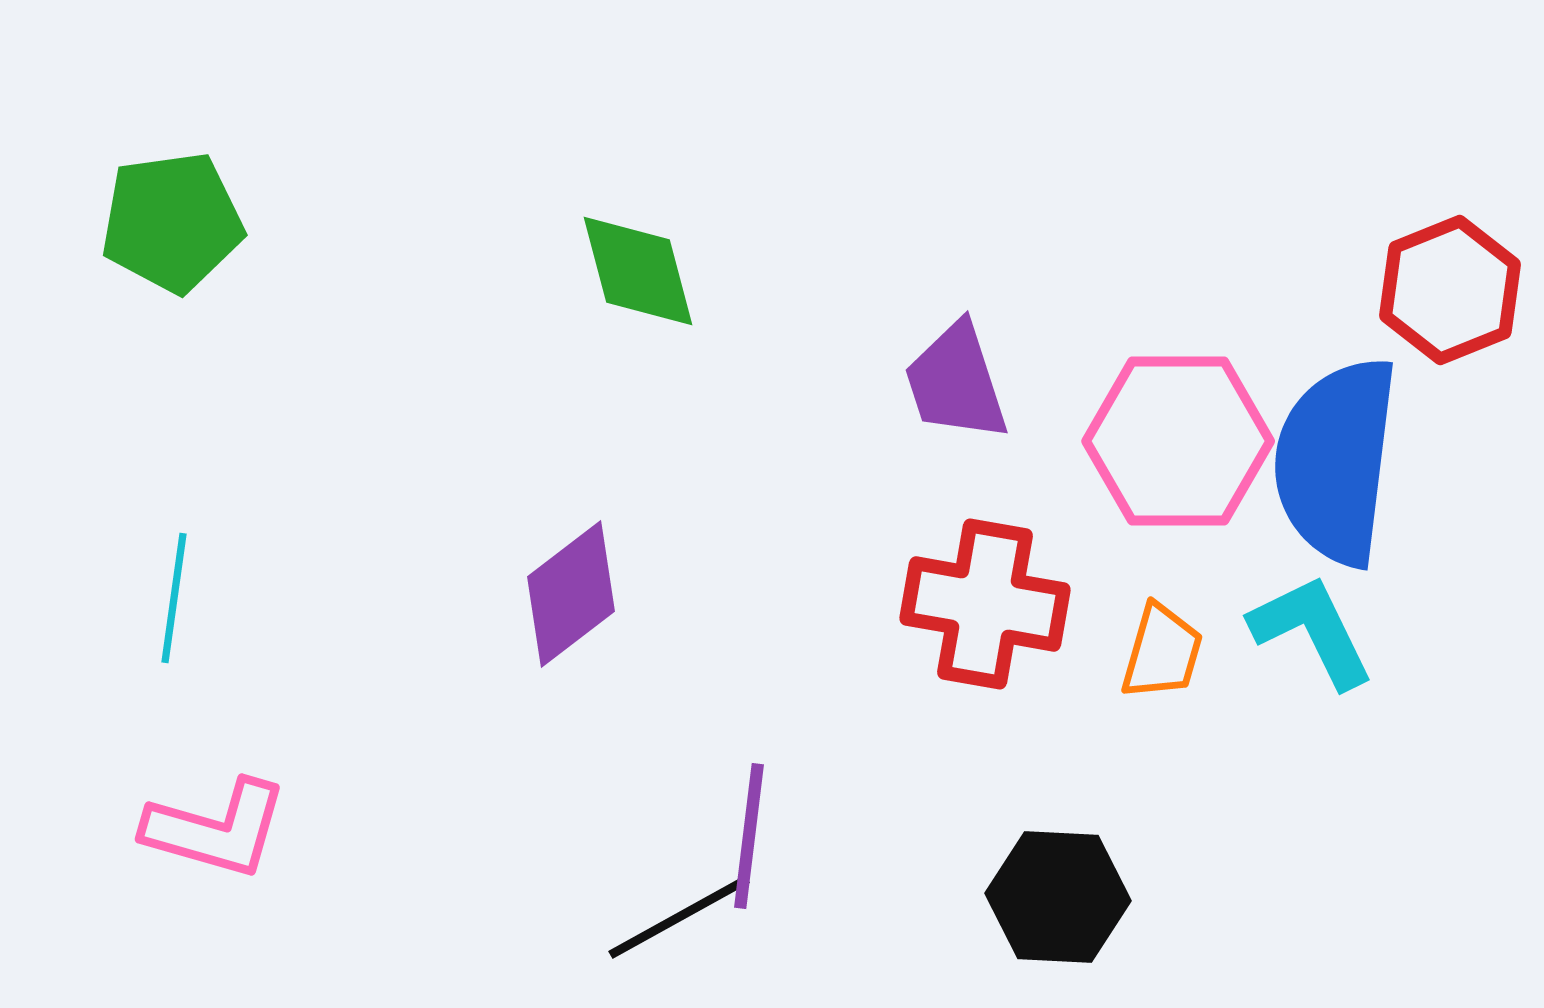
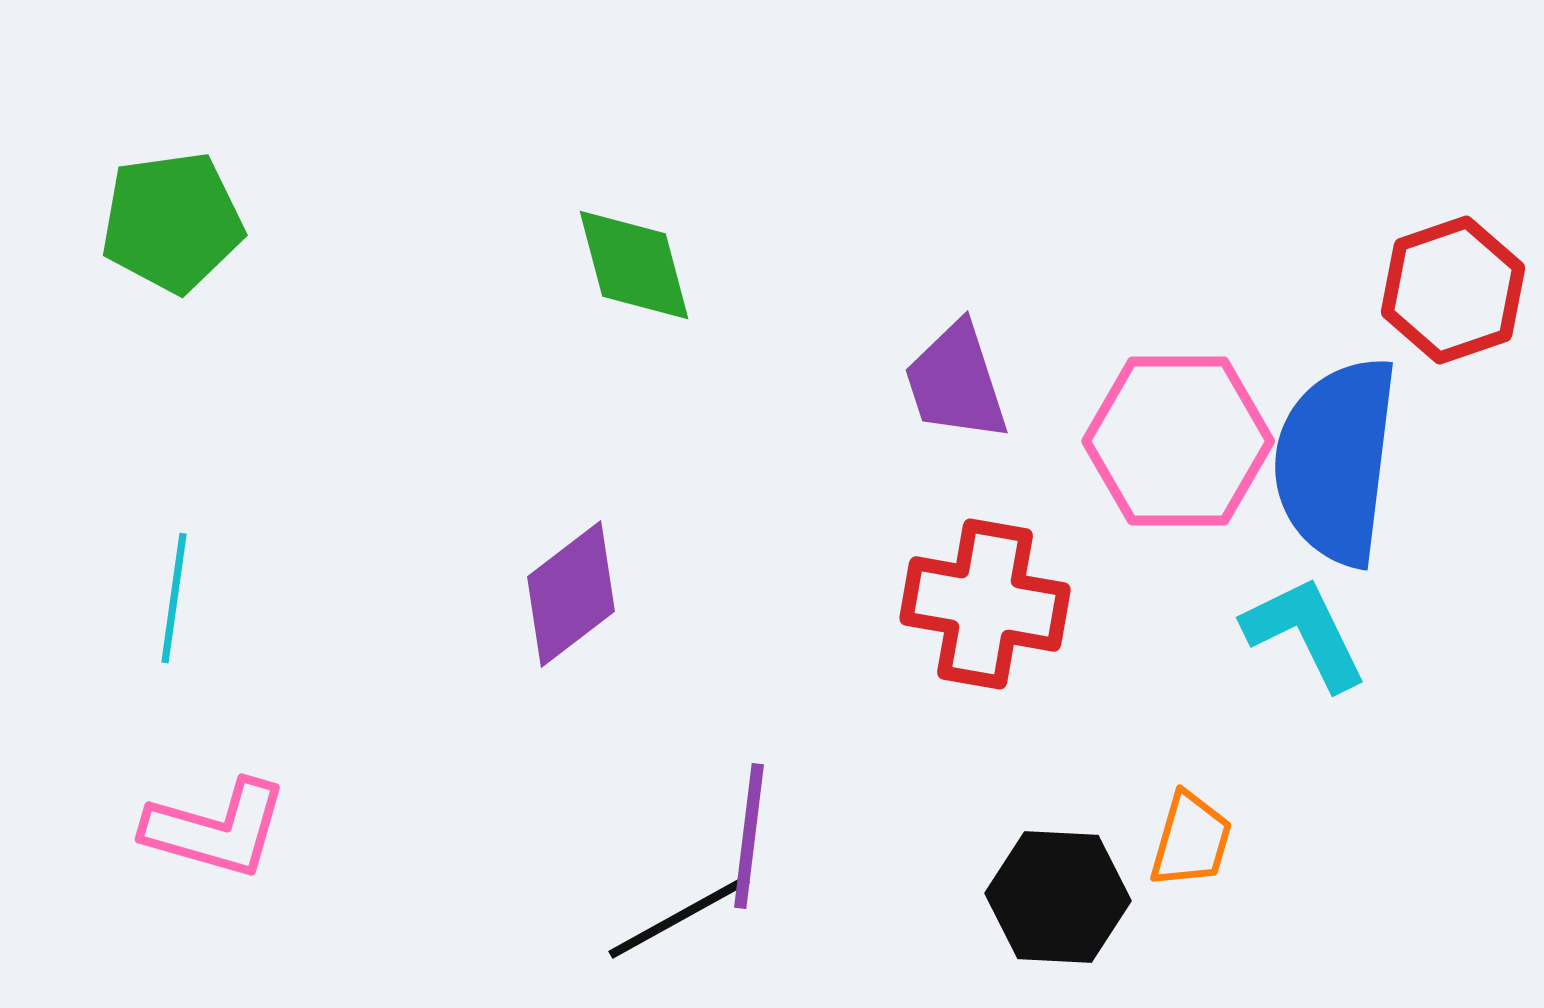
green diamond: moved 4 px left, 6 px up
red hexagon: moved 3 px right; rotated 3 degrees clockwise
cyan L-shape: moved 7 px left, 2 px down
orange trapezoid: moved 29 px right, 188 px down
